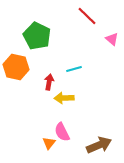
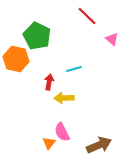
orange hexagon: moved 8 px up
